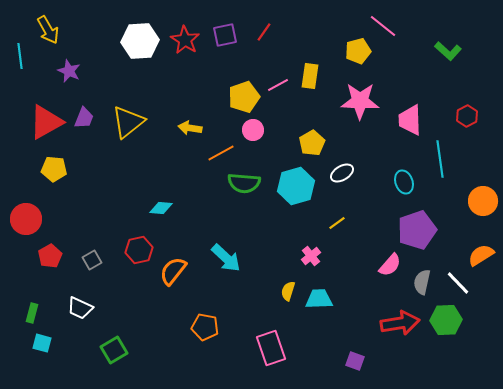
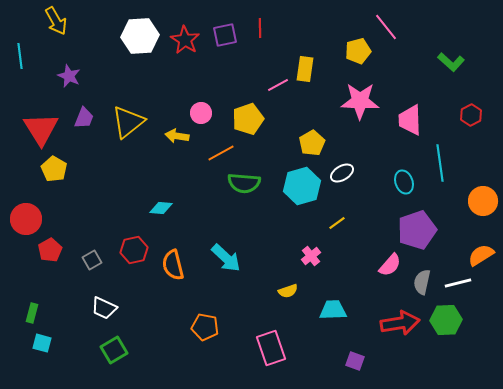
pink line at (383, 26): moved 3 px right, 1 px down; rotated 12 degrees clockwise
yellow arrow at (48, 30): moved 8 px right, 9 px up
red line at (264, 32): moved 4 px left, 4 px up; rotated 36 degrees counterclockwise
white hexagon at (140, 41): moved 5 px up
green L-shape at (448, 51): moved 3 px right, 11 px down
purple star at (69, 71): moved 5 px down
yellow rectangle at (310, 76): moved 5 px left, 7 px up
yellow pentagon at (244, 97): moved 4 px right, 22 px down
red hexagon at (467, 116): moved 4 px right, 1 px up
red triangle at (46, 122): moved 5 px left, 7 px down; rotated 33 degrees counterclockwise
yellow arrow at (190, 128): moved 13 px left, 8 px down
pink circle at (253, 130): moved 52 px left, 17 px up
cyan line at (440, 159): moved 4 px down
yellow pentagon at (54, 169): rotated 25 degrees clockwise
cyan hexagon at (296, 186): moved 6 px right
red hexagon at (139, 250): moved 5 px left
red pentagon at (50, 256): moved 6 px up
orange semicircle at (173, 271): moved 6 px up; rotated 52 degrees counterclockwise
white line at (458, 283): rotated 60 degrees counterclockwise
yellow semicircle at (288, 291): rotated 126 degrees counterclockwise
cyan trapezoid at (319, 299): moved 14 px right, 11 px down
white trapezoid at (80, 308): moved 24 px right
